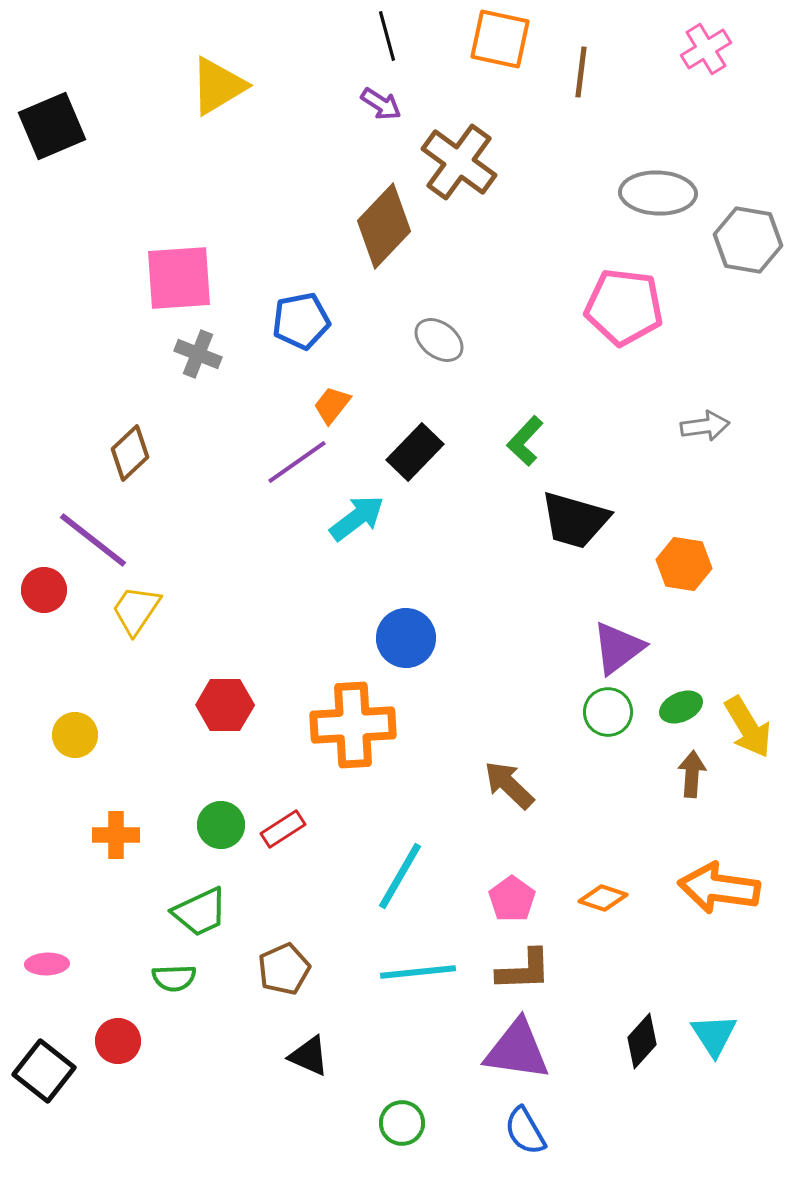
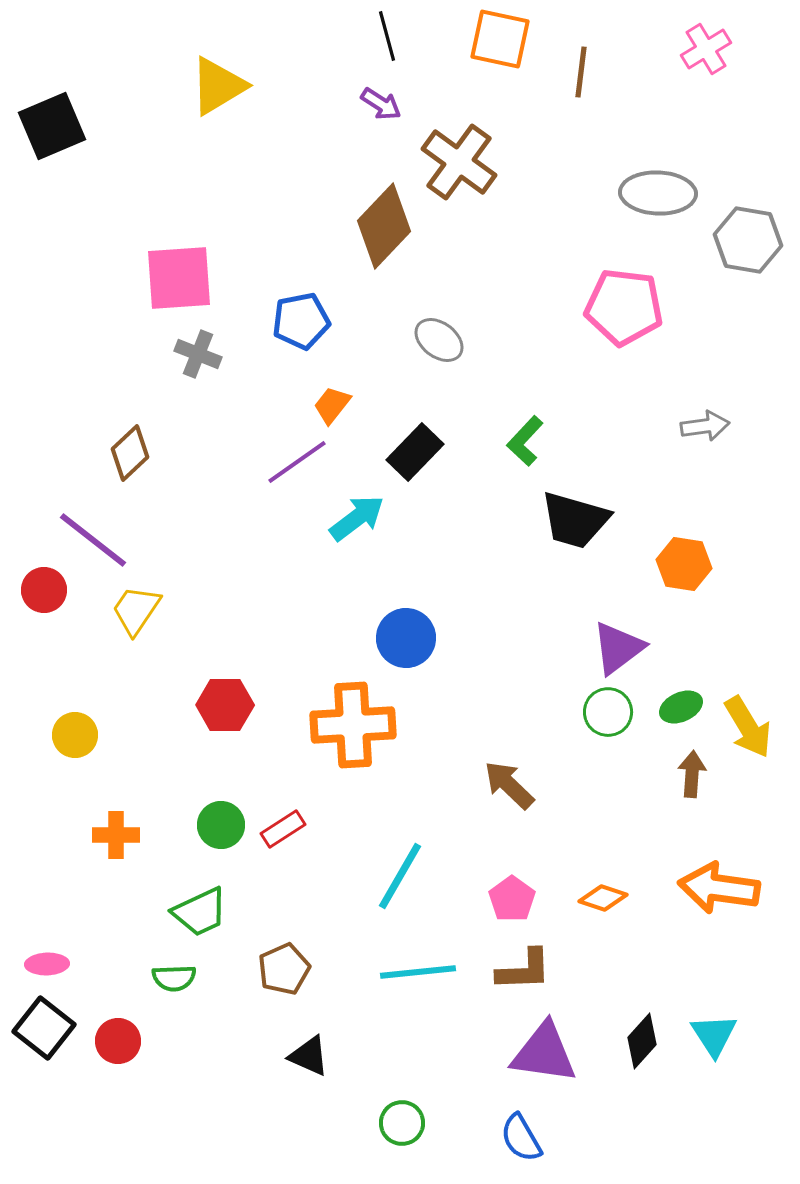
purple triangle at (517, 1050): moved 27 px right, 3 px down
black square at (44, 1071): moved 43 px up
blue semicircle at (525, 1131): moved 4 px left, 7 px down
